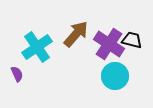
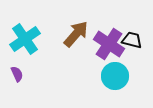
cyan cross: moved 12 px left, 8 px up
